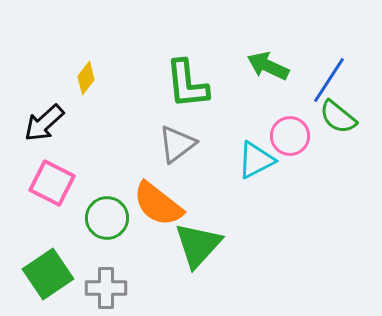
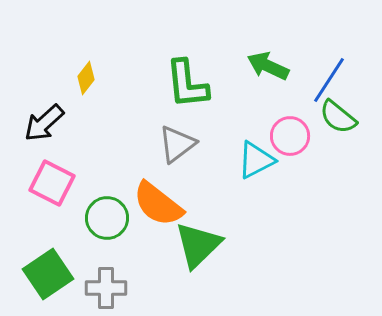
green triangle: rotated 4 degrees clockwise
